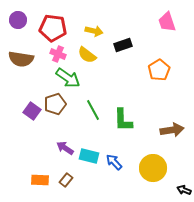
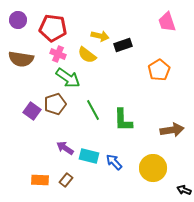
yellow arrow: moved 6 px right, 5 px down
